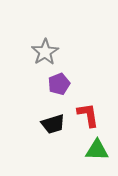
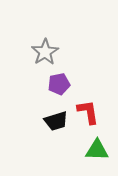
purple pentagon: rotated 10 degrees clockwise
red L-shape: moved 3 px up
black trapezoid: moved 3 px right, 3 px up
